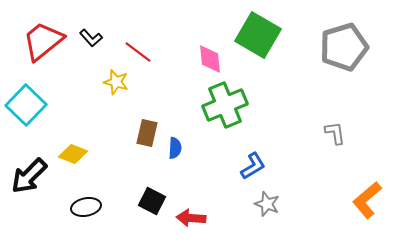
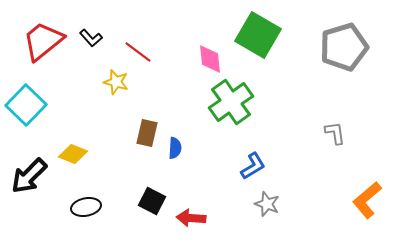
green cross: moved 6 px right, 3 px up; rotated 12 degrees counterclockwise
